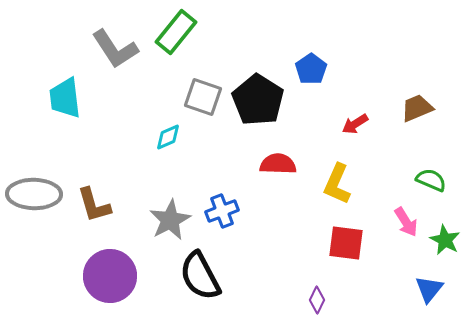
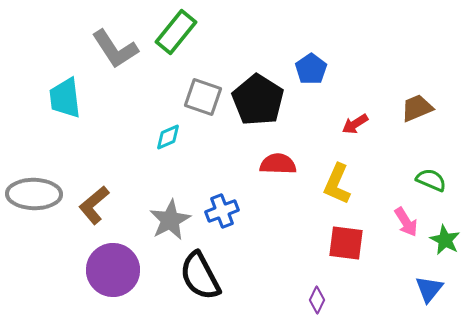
brown L-shape: rotated 66 degrees clockwise
purple circle: moved 3 px right, 6 px up
